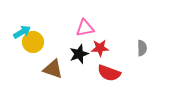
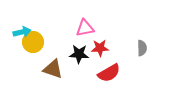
cyan arrow: rotated 18 degrees clockwise
black star: rotated 24 degrees clockwise
red semicircle: rotated 50 degrees counterclockwise
